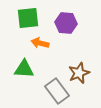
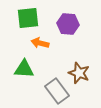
purple hexagon: moved 2 px right, 1 px down
brown star: rotated 30 degrees counterclockwise
